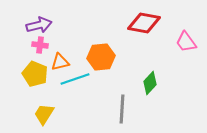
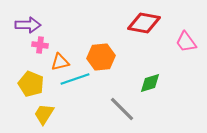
purple arrow: moved 11 px left; rotated 15 degrees clockwise
yellow pentagon: moved 4 px left, 10 px down
green diamond: rotated 30 degrees clockwise
gray line: rotated 48 degrees counterclockwise
